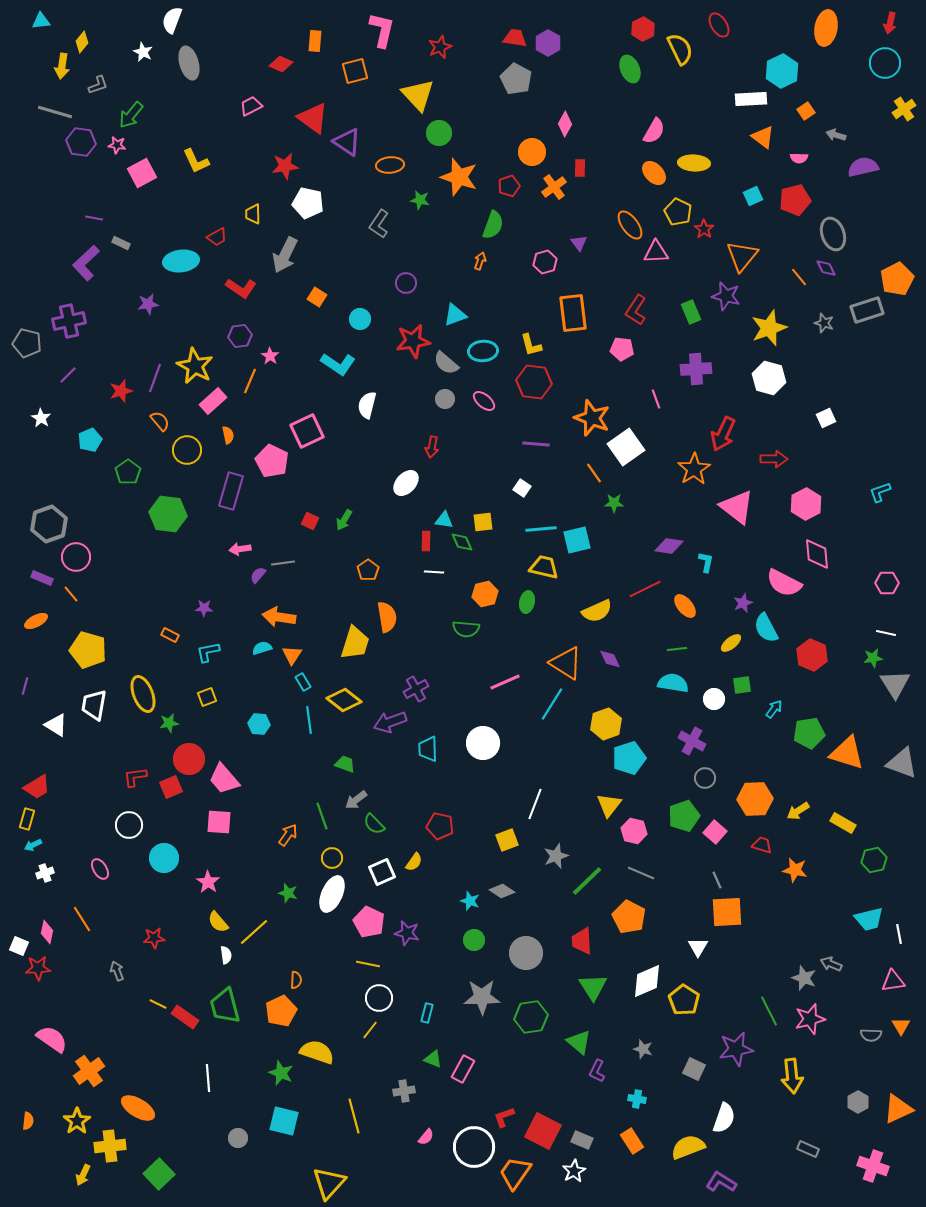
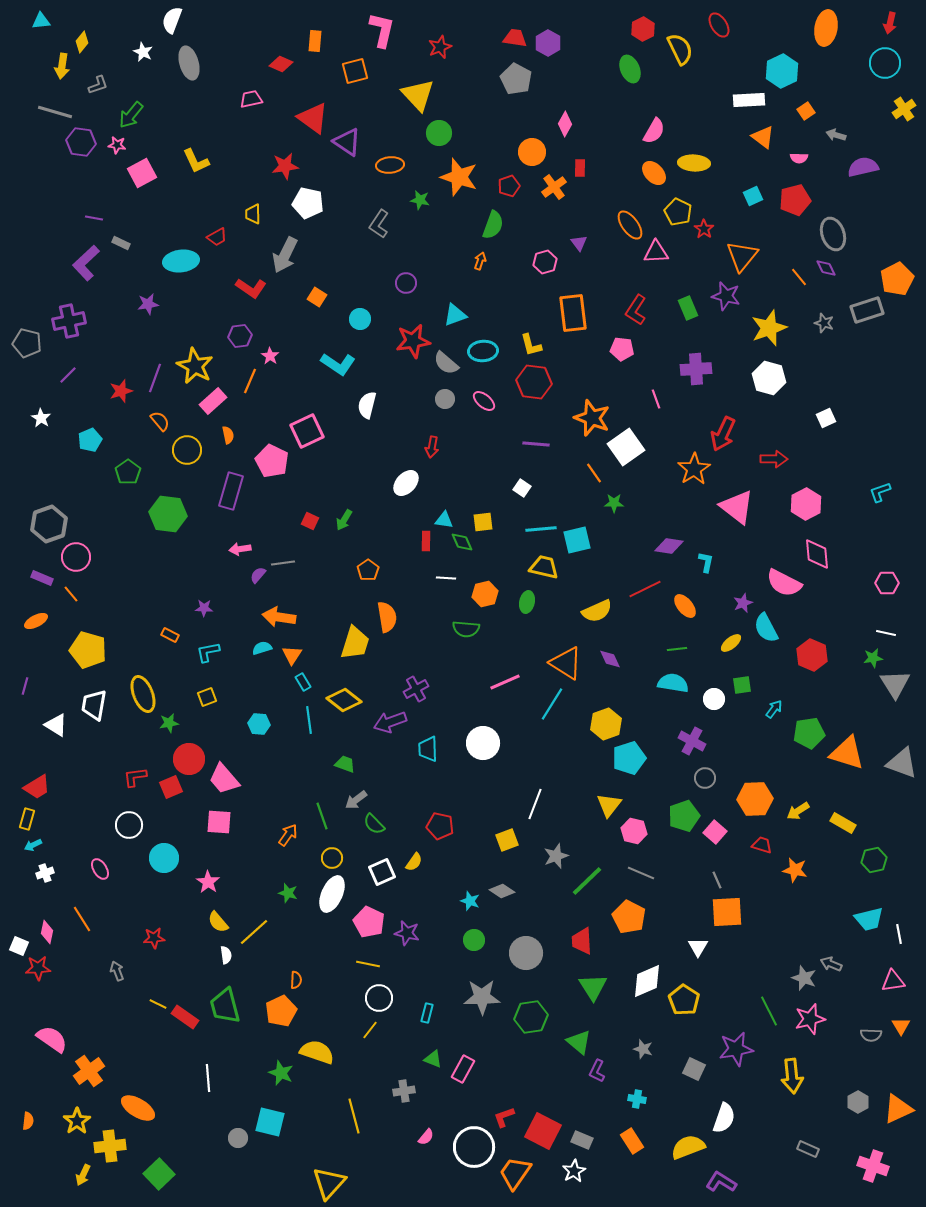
white rectangle at (751, 99): moved 2 px left, 1 px down
pink trapezoid at (251, 106): moved 7 px up; rotated 15 degrees clockwise
red L-shape at (241, 288): moved 10 px right
green rectangle at (691, 312): moved 3 px left, 4 px up
white line at (434, 572): moved 12 px right, 6 px down
cyan square at (284, 1121): moved 14 px left, 1 px down
